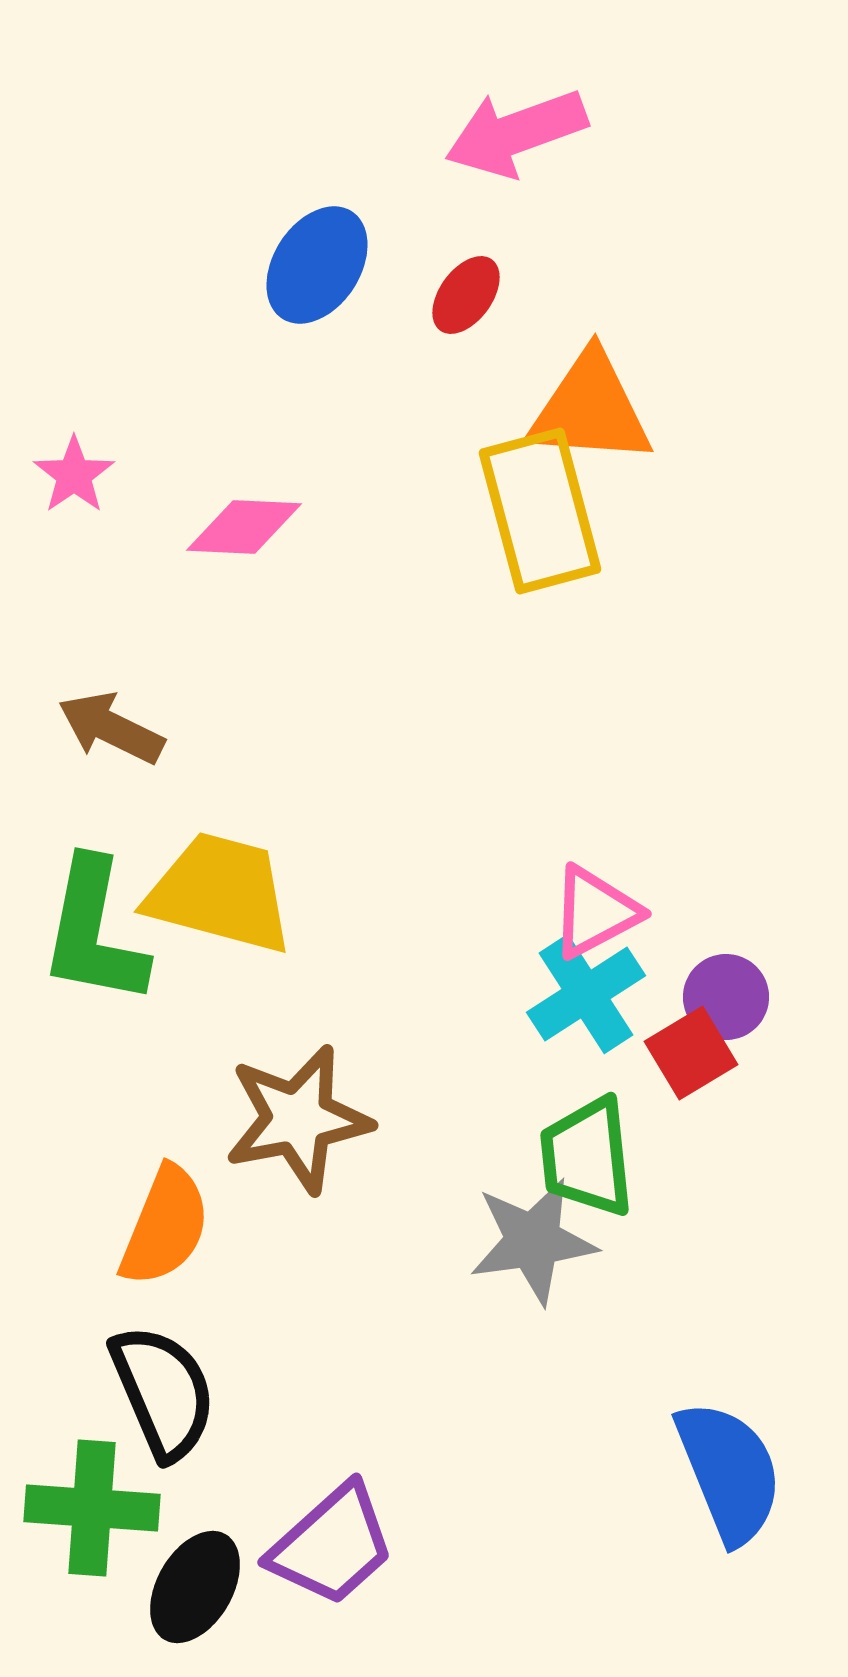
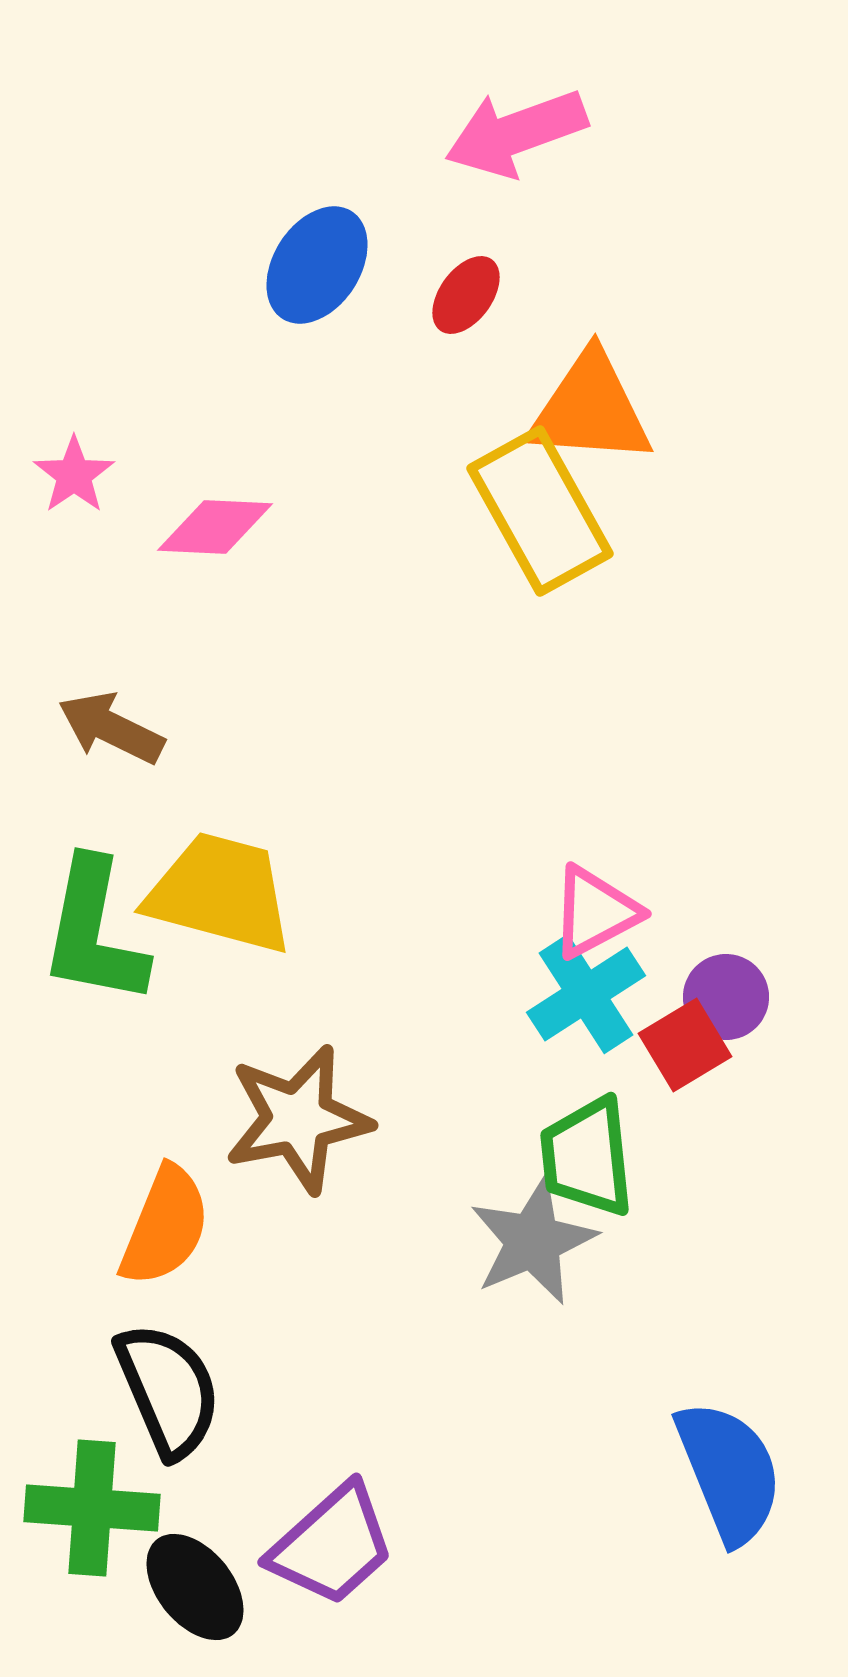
yellow rectangle: rotated 14 degrees counterclockwise
pink diamond: moved 29 px left
red square: moved 6 px left, 8 px up
gray star: rotated 15 degrees counterclockwise
black semicircle: moved 5 px right, 2 px up
black ellipse: rotated 69 degrees counterclockwise
